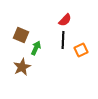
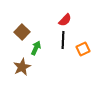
brown square: moved 1 px right, 3 px up; rotated 21 degrees clockwise
orange square: moved 2 px right, 1 px up
